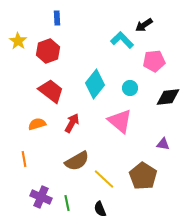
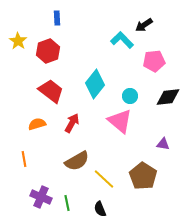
cyan circle: moved 8 px down
